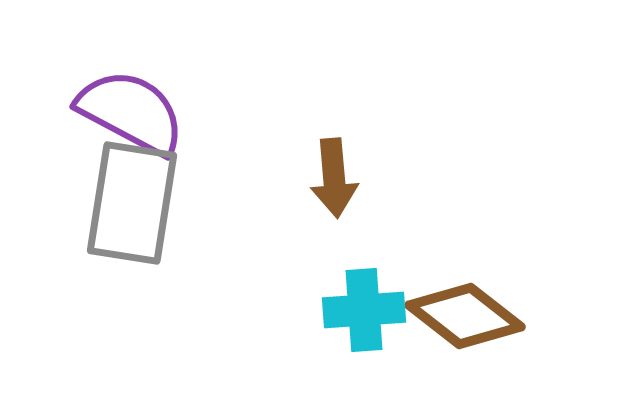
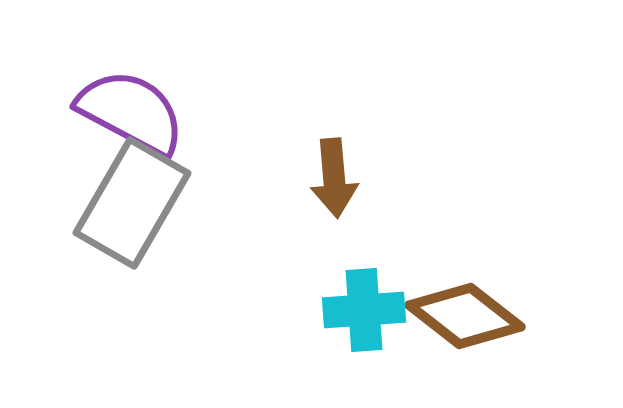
gray rectangle: rotated 21 degrees clockwise
